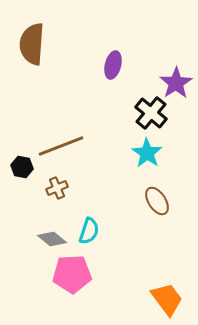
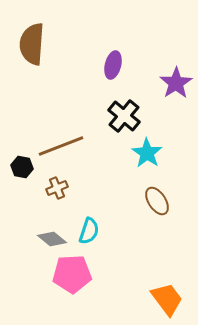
black cross: moved 27 px left, 3 px down
